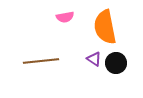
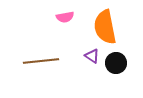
purple triangle: moved 2 px left, 3 px up
